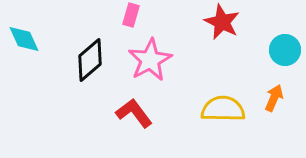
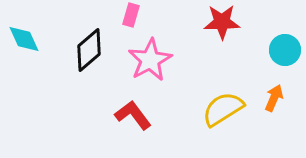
red star: rotated 27 degrees counterclockwise
black diamond: moved 1 px left, 10 px up
yellow semicircle: rotated 33 degrees counterclockwise
red L-shape: moved 1 px left, 2 px down
